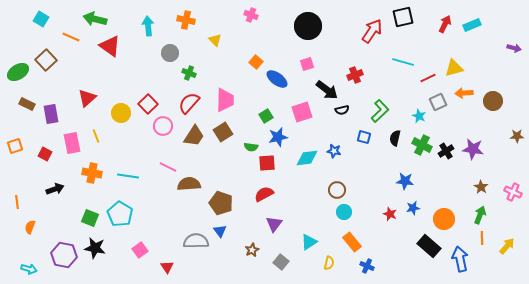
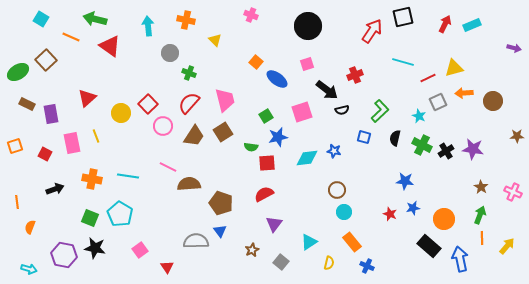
pink trapezoid at (225, 100): rotated 15 degrees counterclockwise
orange cross at (92, 173): moved 6 px down
